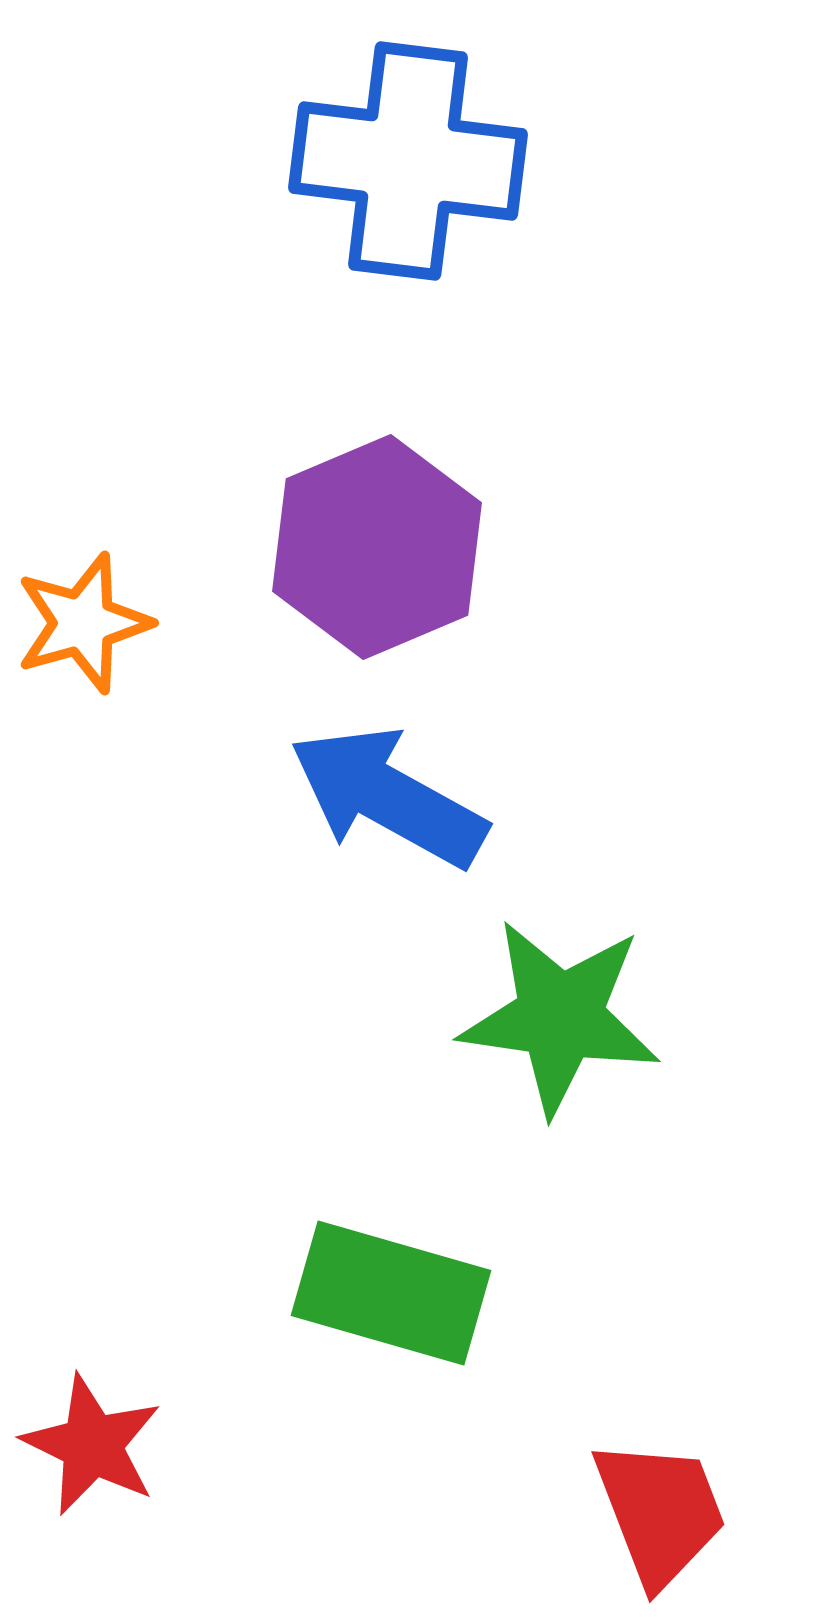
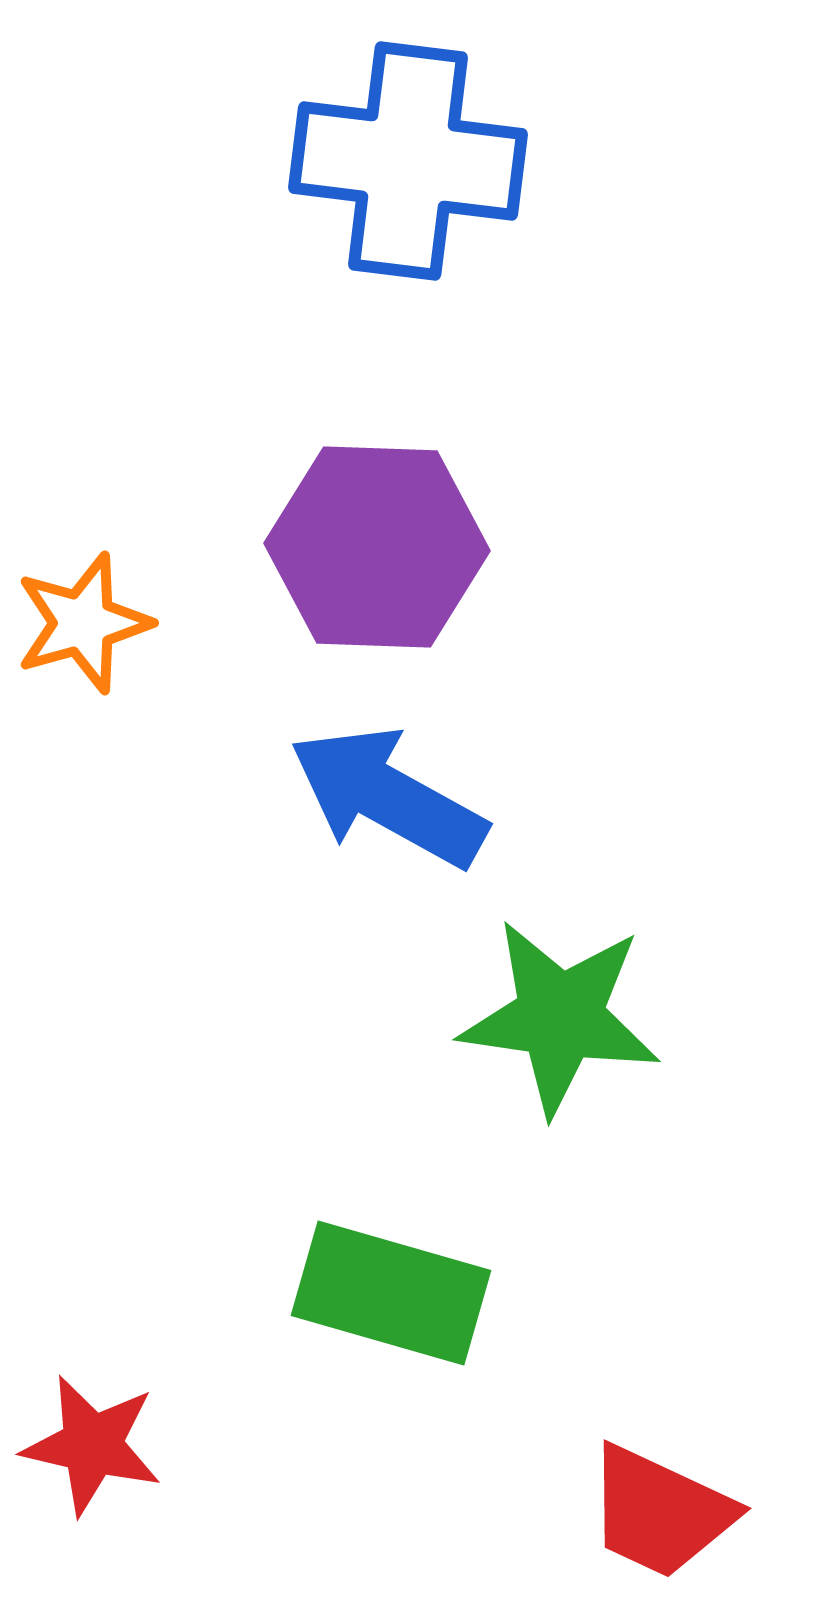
purple hexagon: rotated 25 degrees clockwise
red star: rotated 13 degrees counterclockwise
red trapezoid: rotated 136 degrees clockwise
